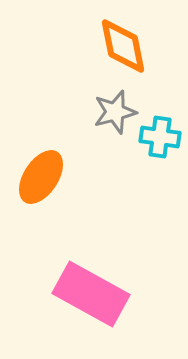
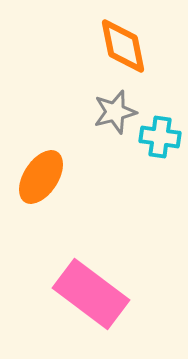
pink rectangle: rotated 8 degrees clockwise
